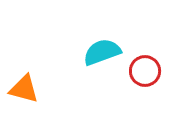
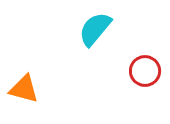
cyan semicircle: moved 7 px left, 23 px up; rotated 30 degrees counterclockwise
